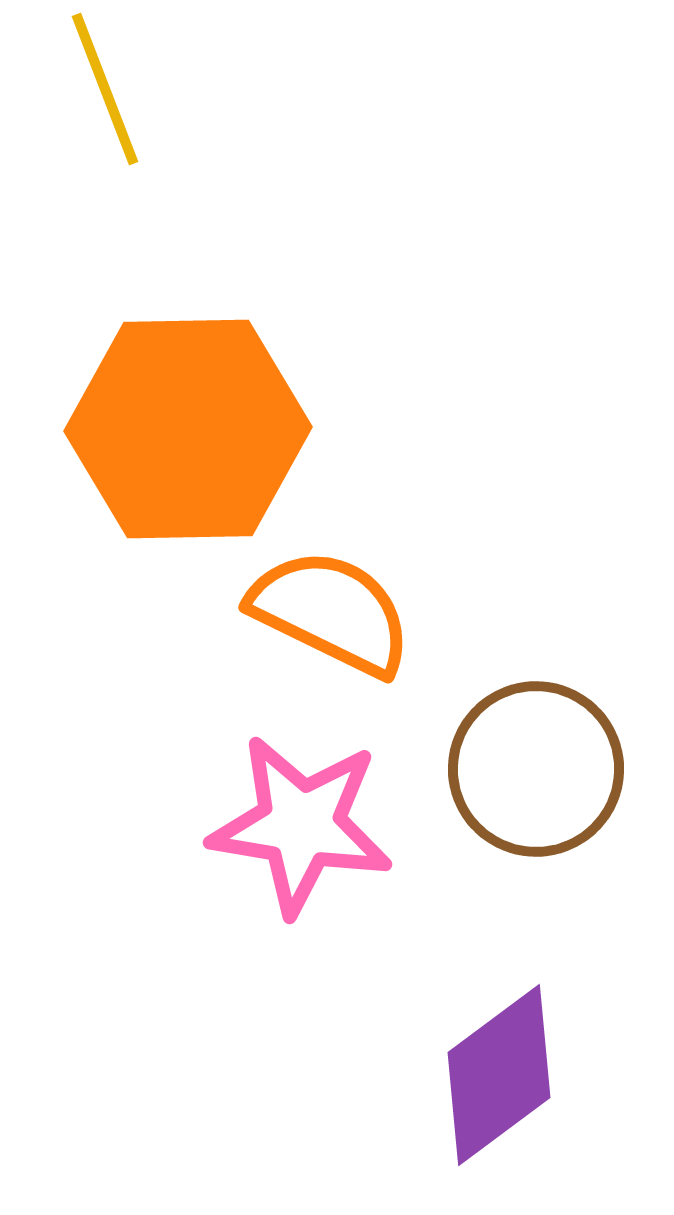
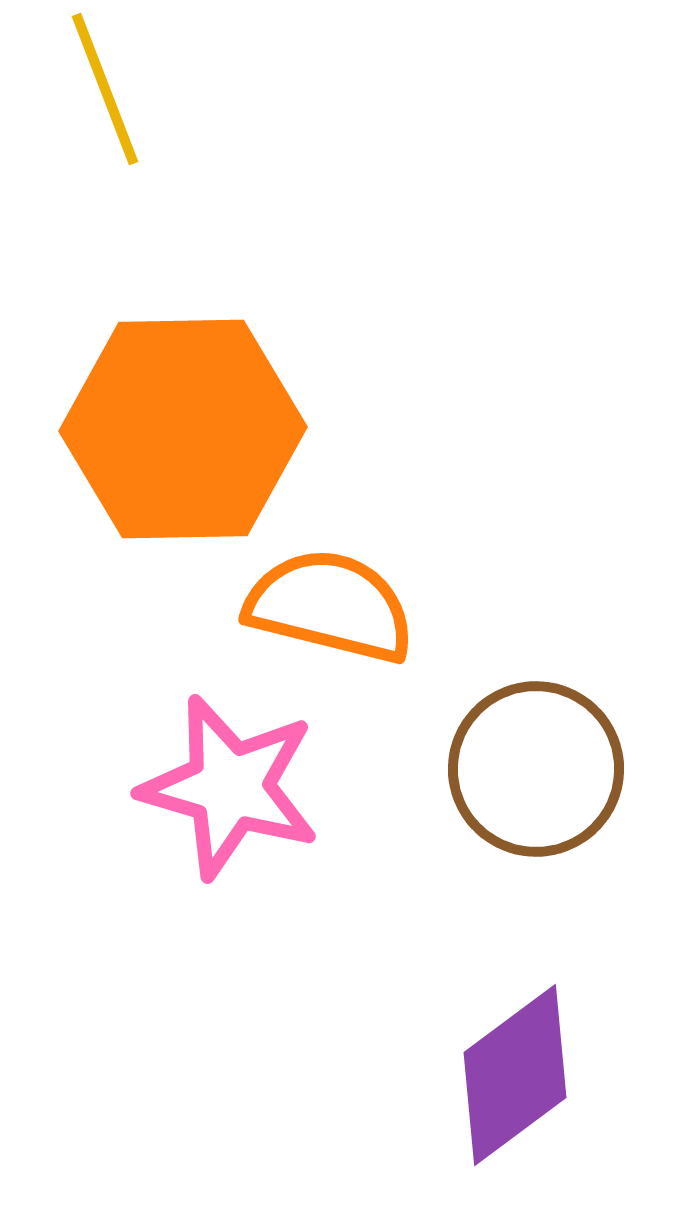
orange hexagon: moved 5 px left
orange semicircle: moved 1 px left, 6 px up; rotated 12 degrees counterclockwise
pink star: moved 71 px left, 38 px up; rotated 7 degrees clockwise
purple diamond: moved 16 px right
